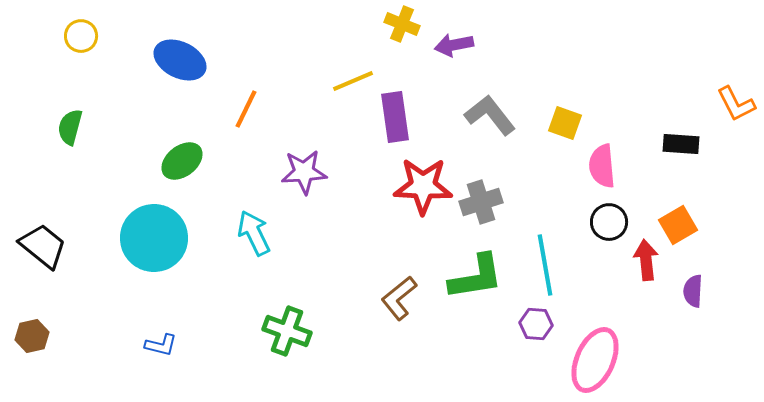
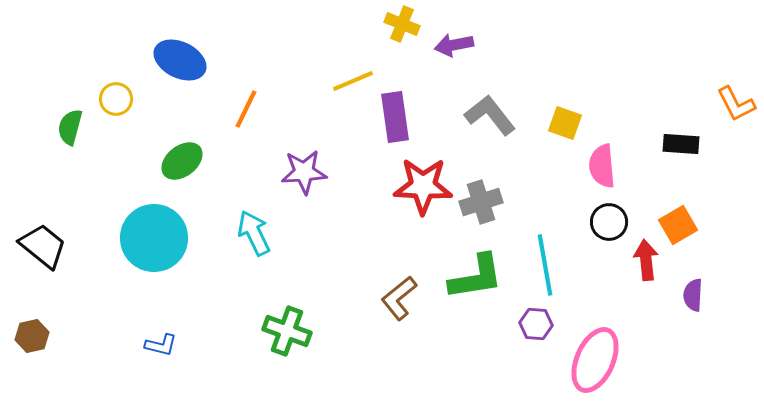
yellow circle: moved 35 px right, 63 px down
purple semicircle: moved 4 px down
